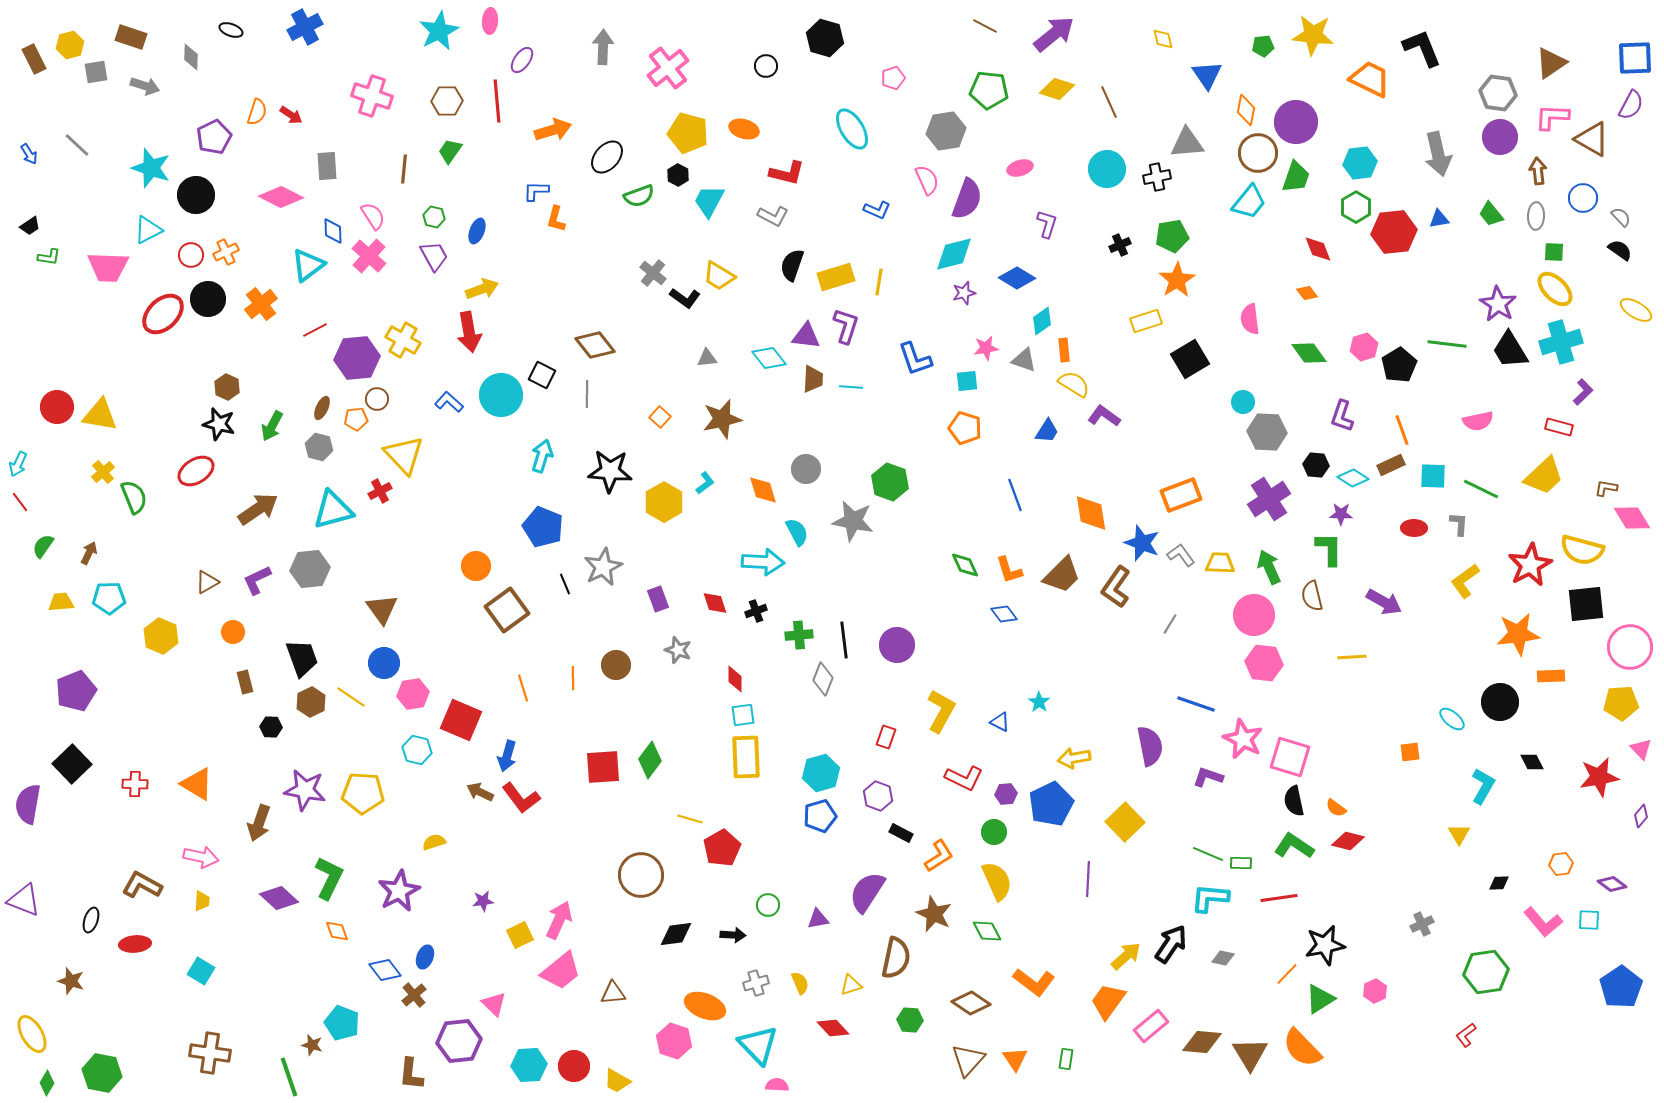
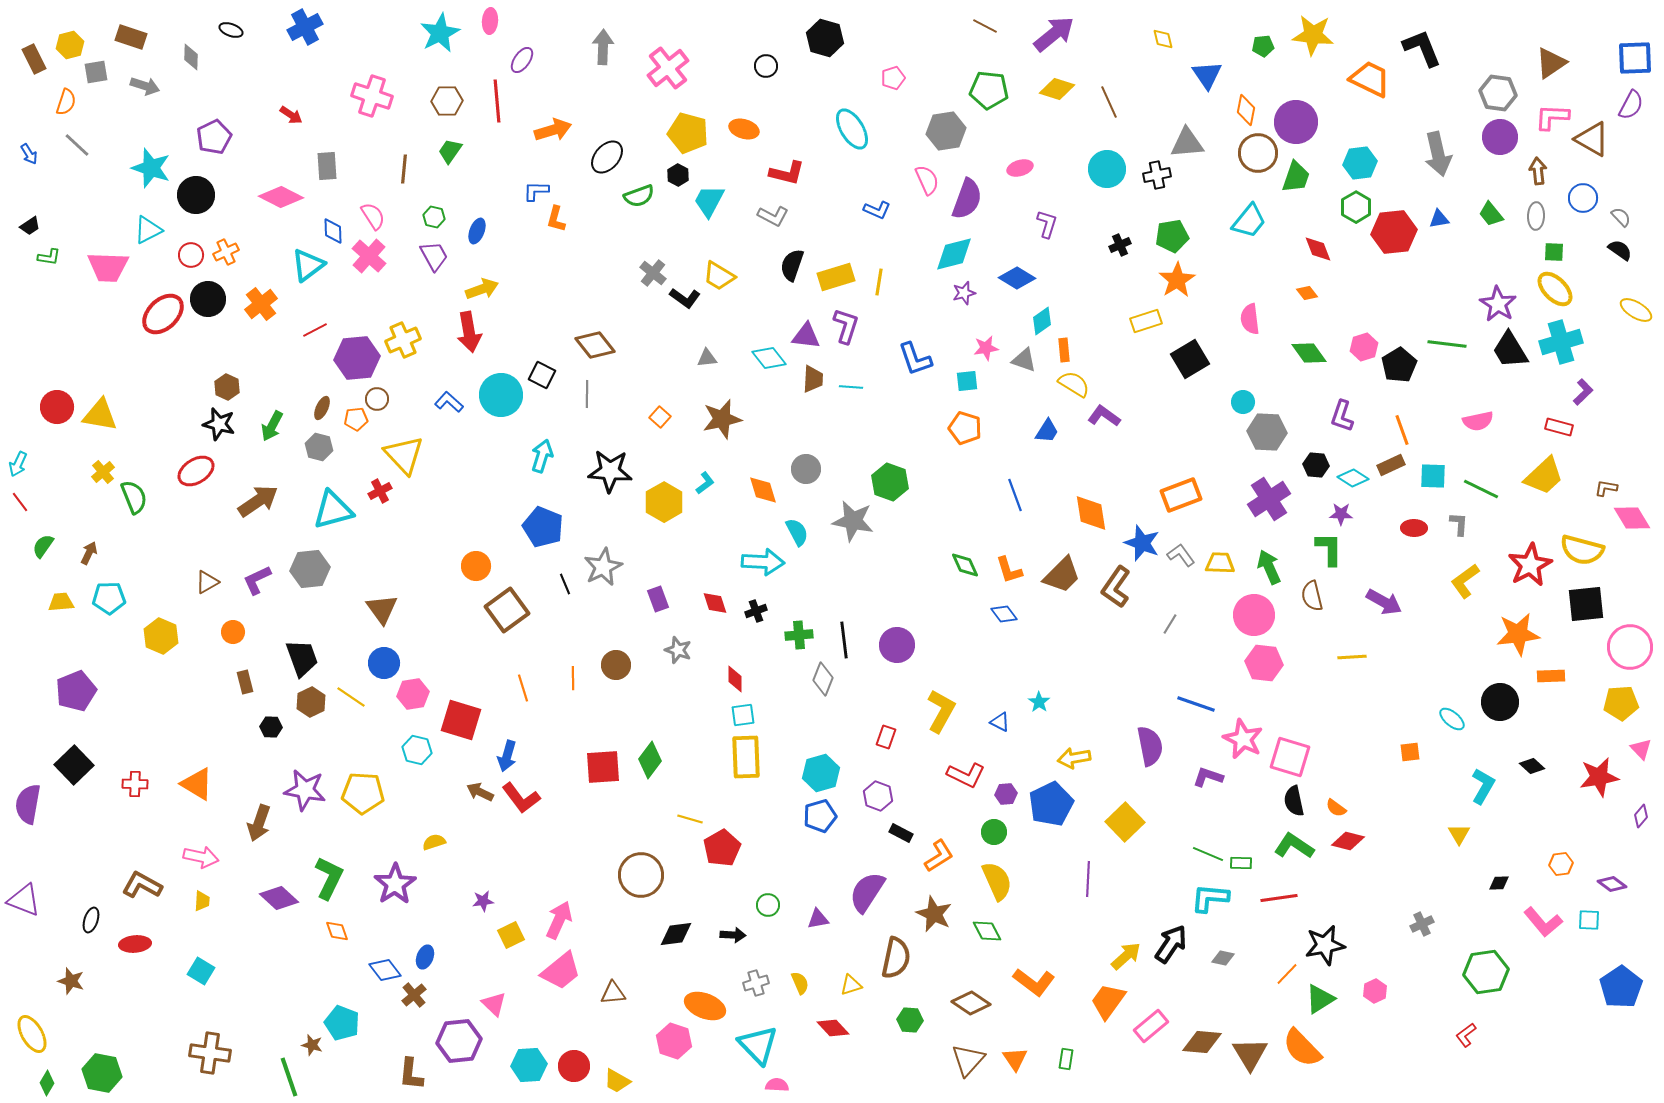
cyan star at (439, 31): moved 1 px right, 2 px down
orange semicircle at (257, 112): moved 191 px left, 10 px up
black cross at (1157, 177): moved 2 px up
cyan trapezoid at (1249, 202): moved 19 px down
yellow cross at (403, 340): rotated 36 degrees clockwise
brown arrow at (258, 509): moved 8 px up
red square at (461, 720): rotated 6 degrees counterclockwise
black diamond at (1532, 762): moved 4 px down; rotated 20 degrees counterclockwise
black square at (72, 764): moved 2 px right, 1 px down
red L-shape at (964, 778): moved 2 px right, 3 px up
purple star at (399, 891): moved 4 px left, 7 px up; rotated 6 degrees counterclockwise
yellow square at (520, 935): moved 9 px left
